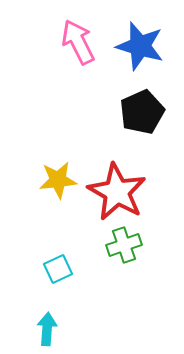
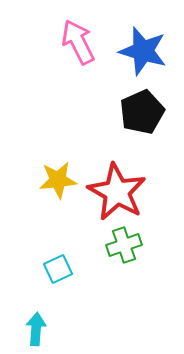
blue star: moved 3 px right, 5 px down
cyan arrow: moved 11 px left
